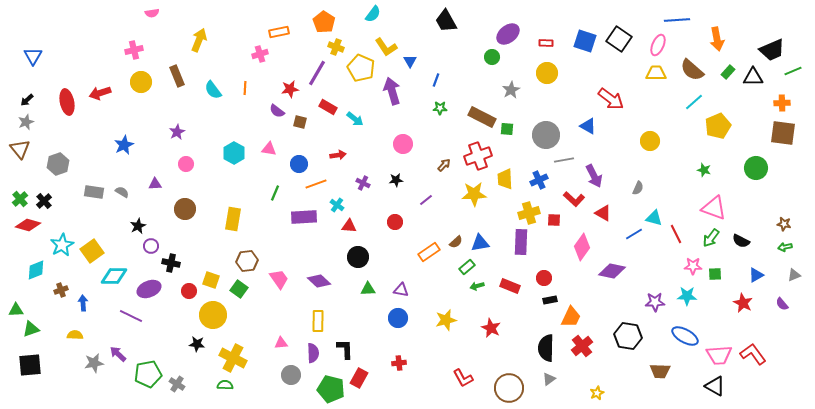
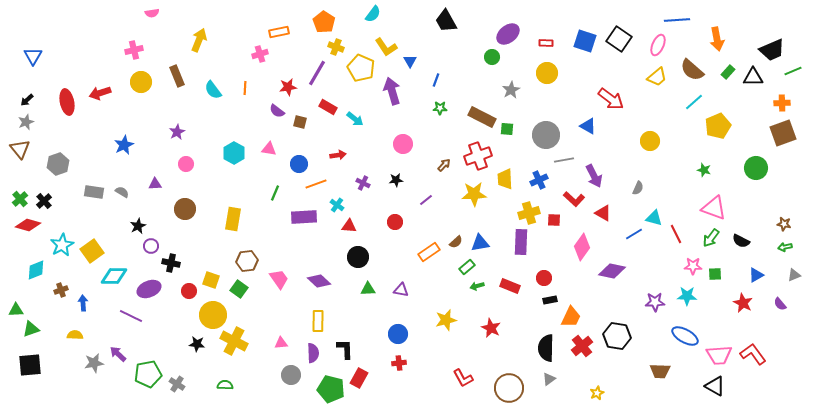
yellow trapezoid at (656, 73): moved 1 px right, 4 px down; rotated 140 degrees clockwise
red star at (290, 89): moved 2 px left, 2 px up
brown square at (783, 133): rotated 28 degrees counterclockwise
purple semicircle at (782, 304): moved 2 px left
blue circle at (398, 318): moved 16 px down
black hexagon at (628, 336): moved 11 px left
yellow cross at (233, 358): moved 1 px right, 17 px up
